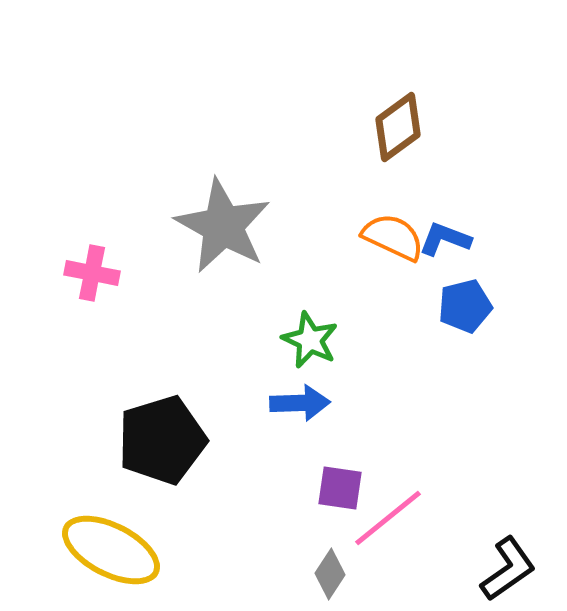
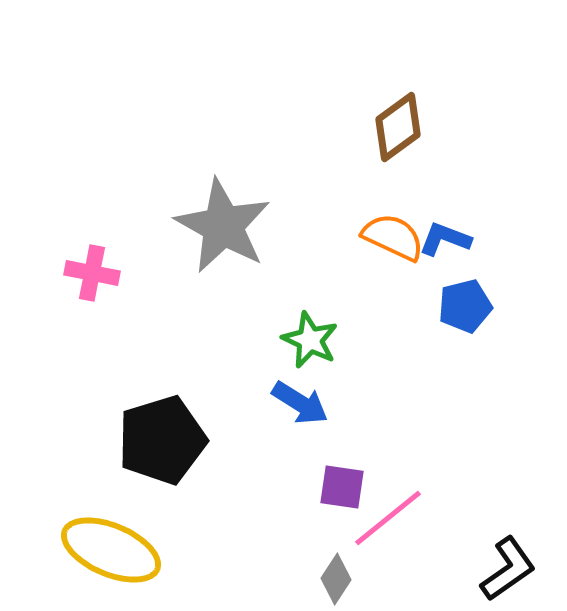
blue arrow: rotated 34 degrees clockwise
purple square: moved 2 px right, 1 px up
yellow ellipse: rotated 4 degrees counterclockwise
gray diamond: moved 6 px right, 5 px down
